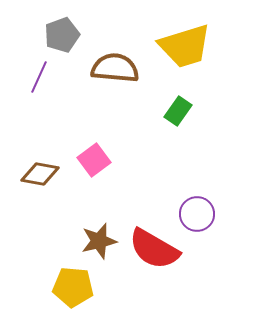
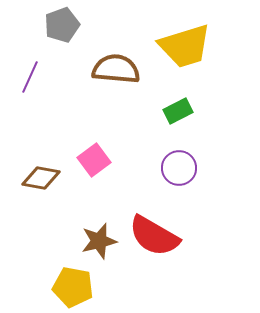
gray pentagon: moved 10 px up
brown semicircle: moved 1 px right, 1 px down
purple line: moved 9 px left
green rectangle: rotated 28 degrees clockwise
brown diamond: moved 1 px right, 4 px down
purple circle: moved 18 px left, 46 px up
red semicircle: moved 13 px up
yellow pentagon: rotated 6 degrees clockwise
